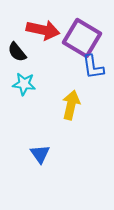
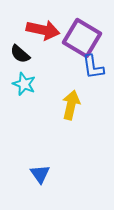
black semicircle: moved 3 px right, 2 px down; rotated 10 degrees counterclockwise
cyan star: rotated 15 degrees clockwise
blue triangle: moved 20 px down
